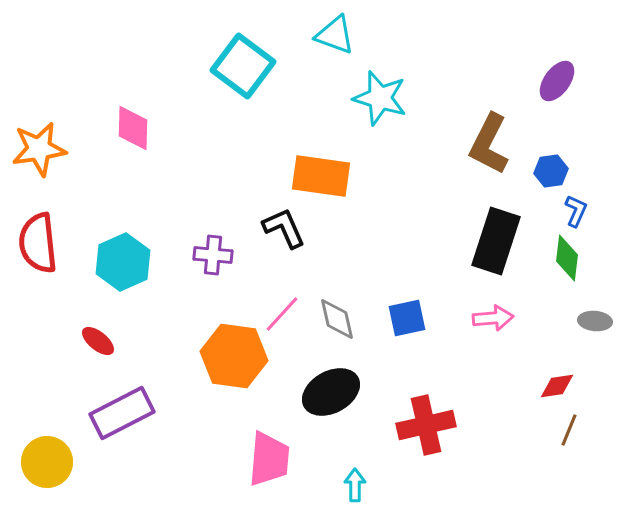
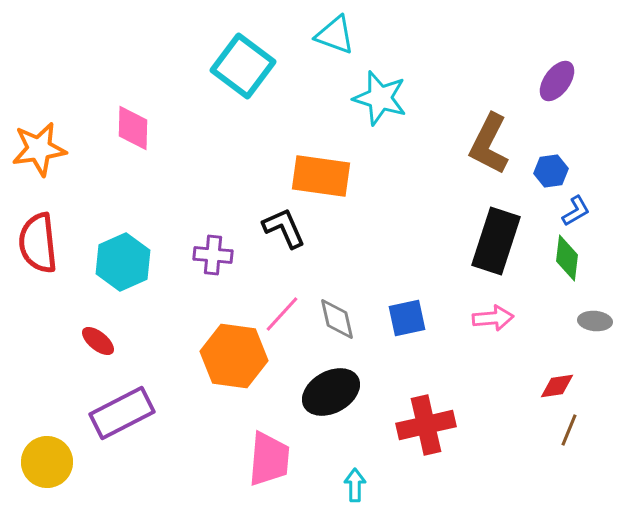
blue L-shape: rotated 36 degrees clockwise
